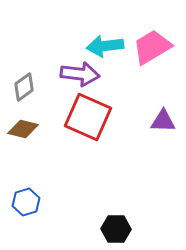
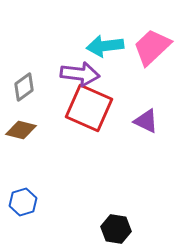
pink trapezoid: rotated 12 degrees counterclockwise
red square: moved 1 px right, 9 px up
purple triangle: moved 17 px left; rotated 24 degrees clockwise
brown diamond: moved 2 px left, 1 px down
blue hexagon: moved 3 px left
black hexagon: rotated 8 degrees clockwise
